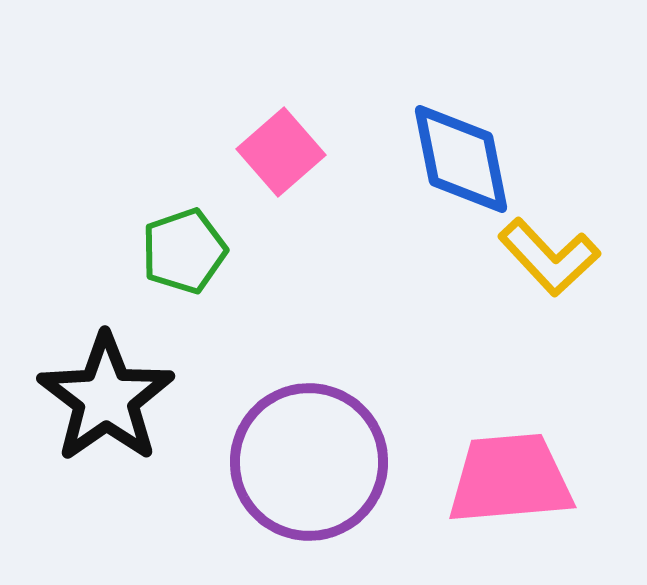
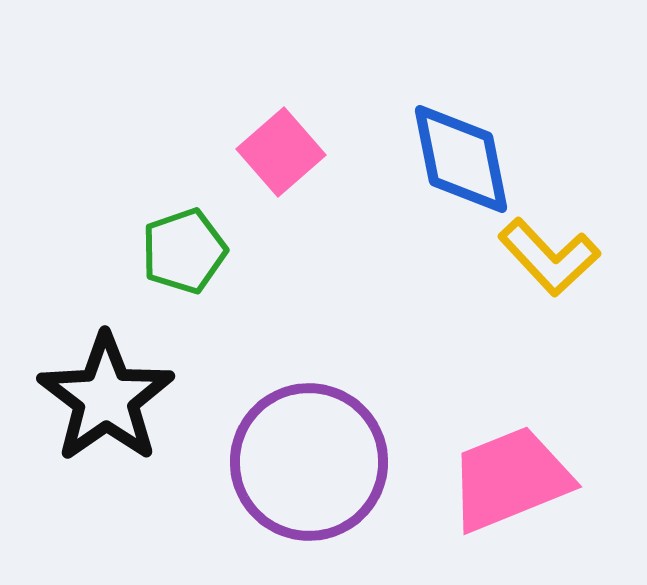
pink trapezoid: rotated 17 degrees counterclockwise
